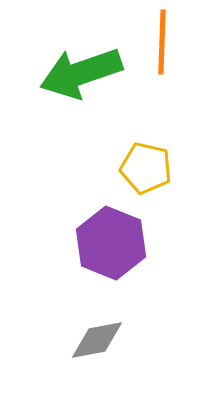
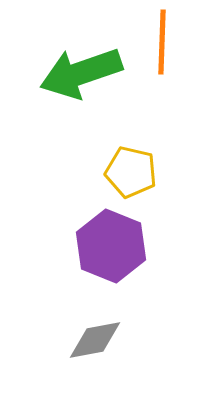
yellow pentagon: moved 15 px left, 4 px down
purple hexagon: moved 3 px down
gray diamond: moved 2 px left
